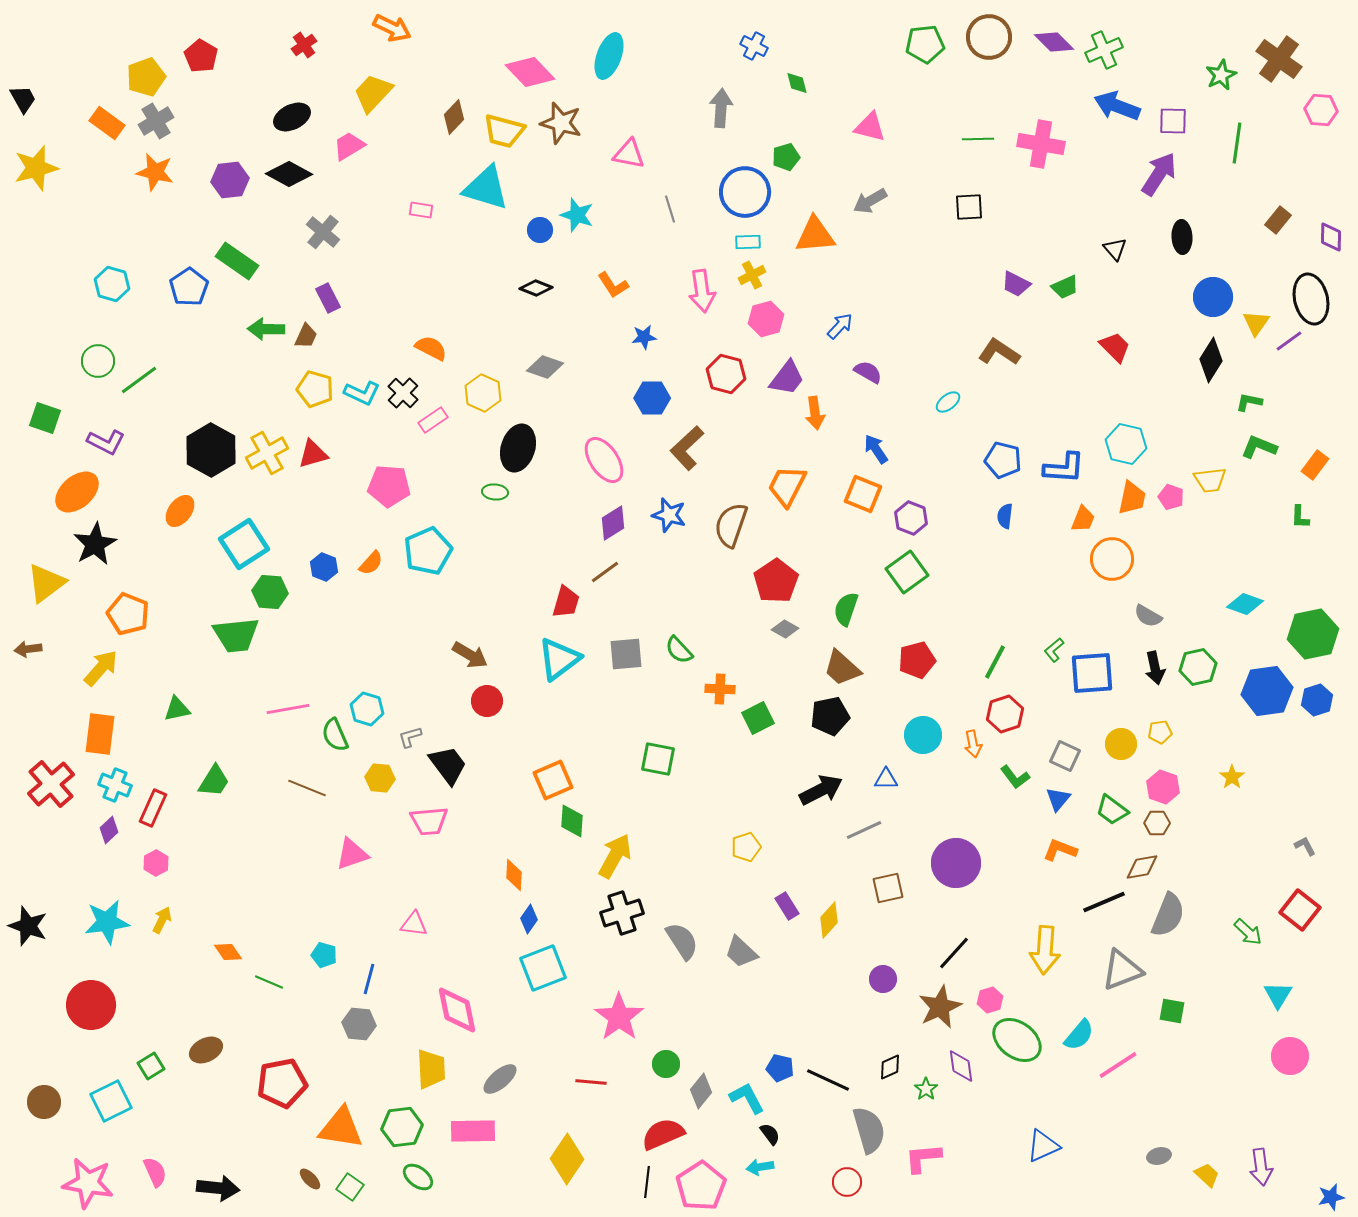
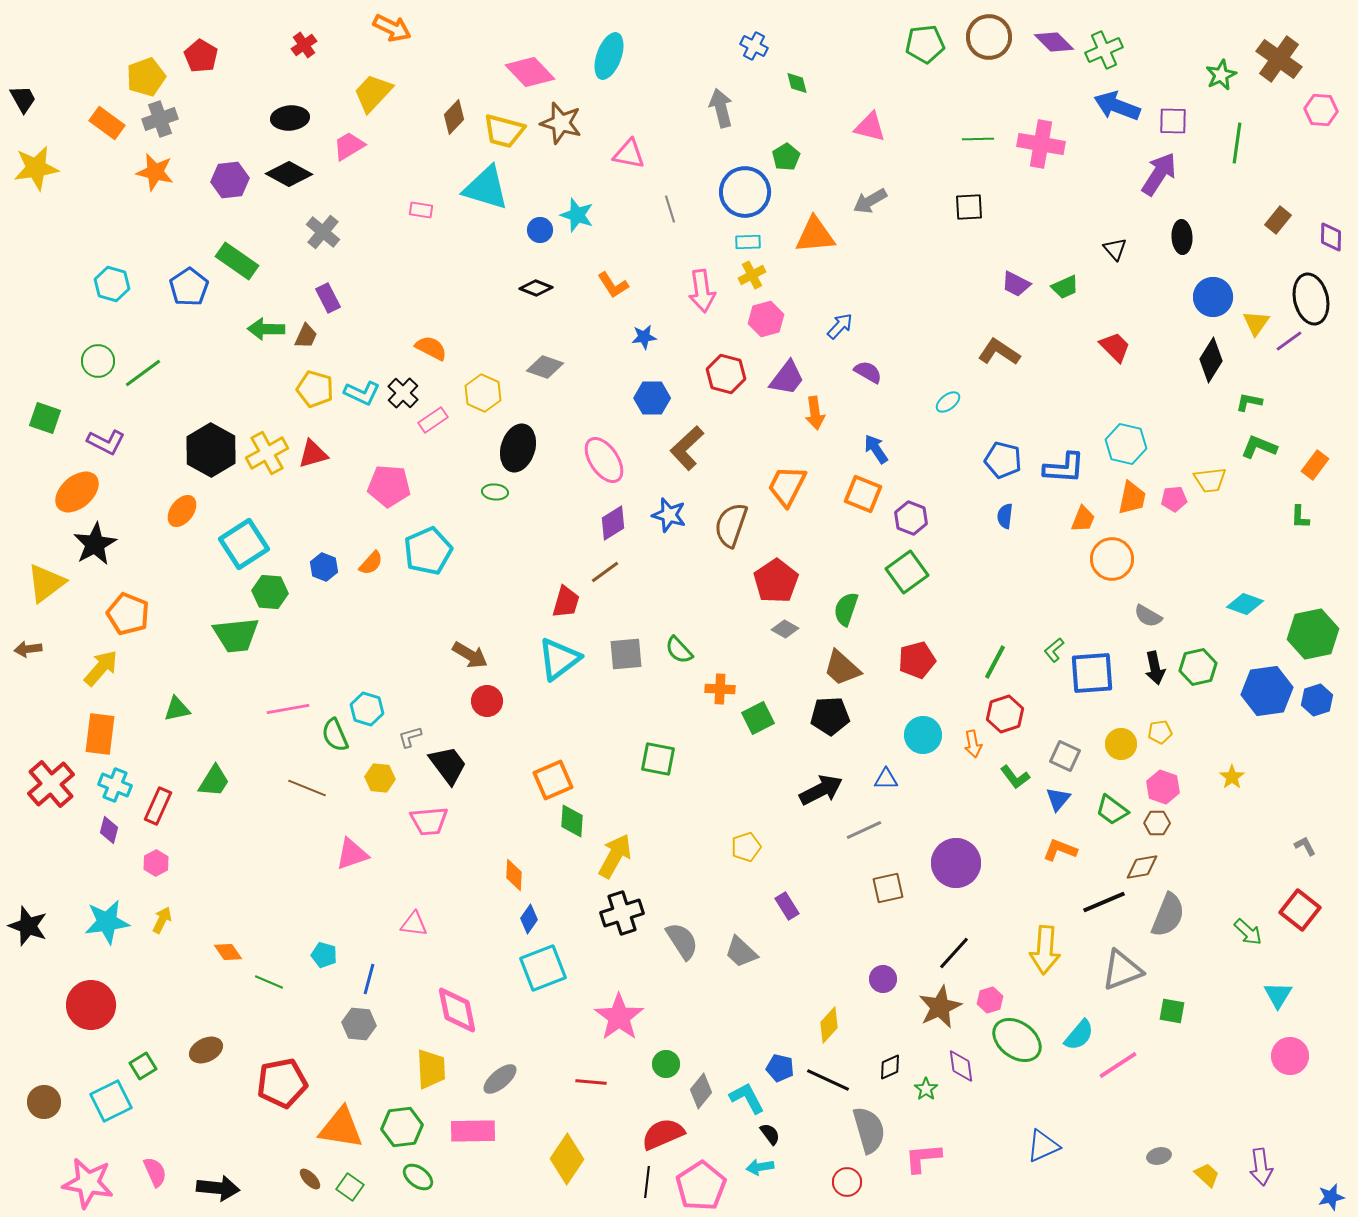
gray arrow at (721, 108): rotated 18 degrees counterclockwise
black ellipse at (292, 117): moved 2 px left, 1 px down; rotated 21 degrees clockwise
gray cross at (156, 121): moved 4 px right, 2 px up; rotated 12 degrees clockwise
green pentagon at (786, 157): rotated 16 degrees counterclockwise
yellow star at (36, 168): rotated 6 degrees clockwise
green line at (139, 380): moved 4 px right, 7 px up
pink pentagon at (1171, 497): moved 3 px right, 2 px down; rotated 25 degrees counterclockwise
orange ellipse at (180, 511): moved 2 px right
black pentagon at (830, 716): rotated 9 degrees clockwise
red rectangle at (153, 808): moved 5 px right, 2 px up
purple diamond at (109, 830): rotated 32 degrees counterclockwise
yellow diamond at (829, 920): moved 105 px down
green square at (151, 1066): moved 8 px left
